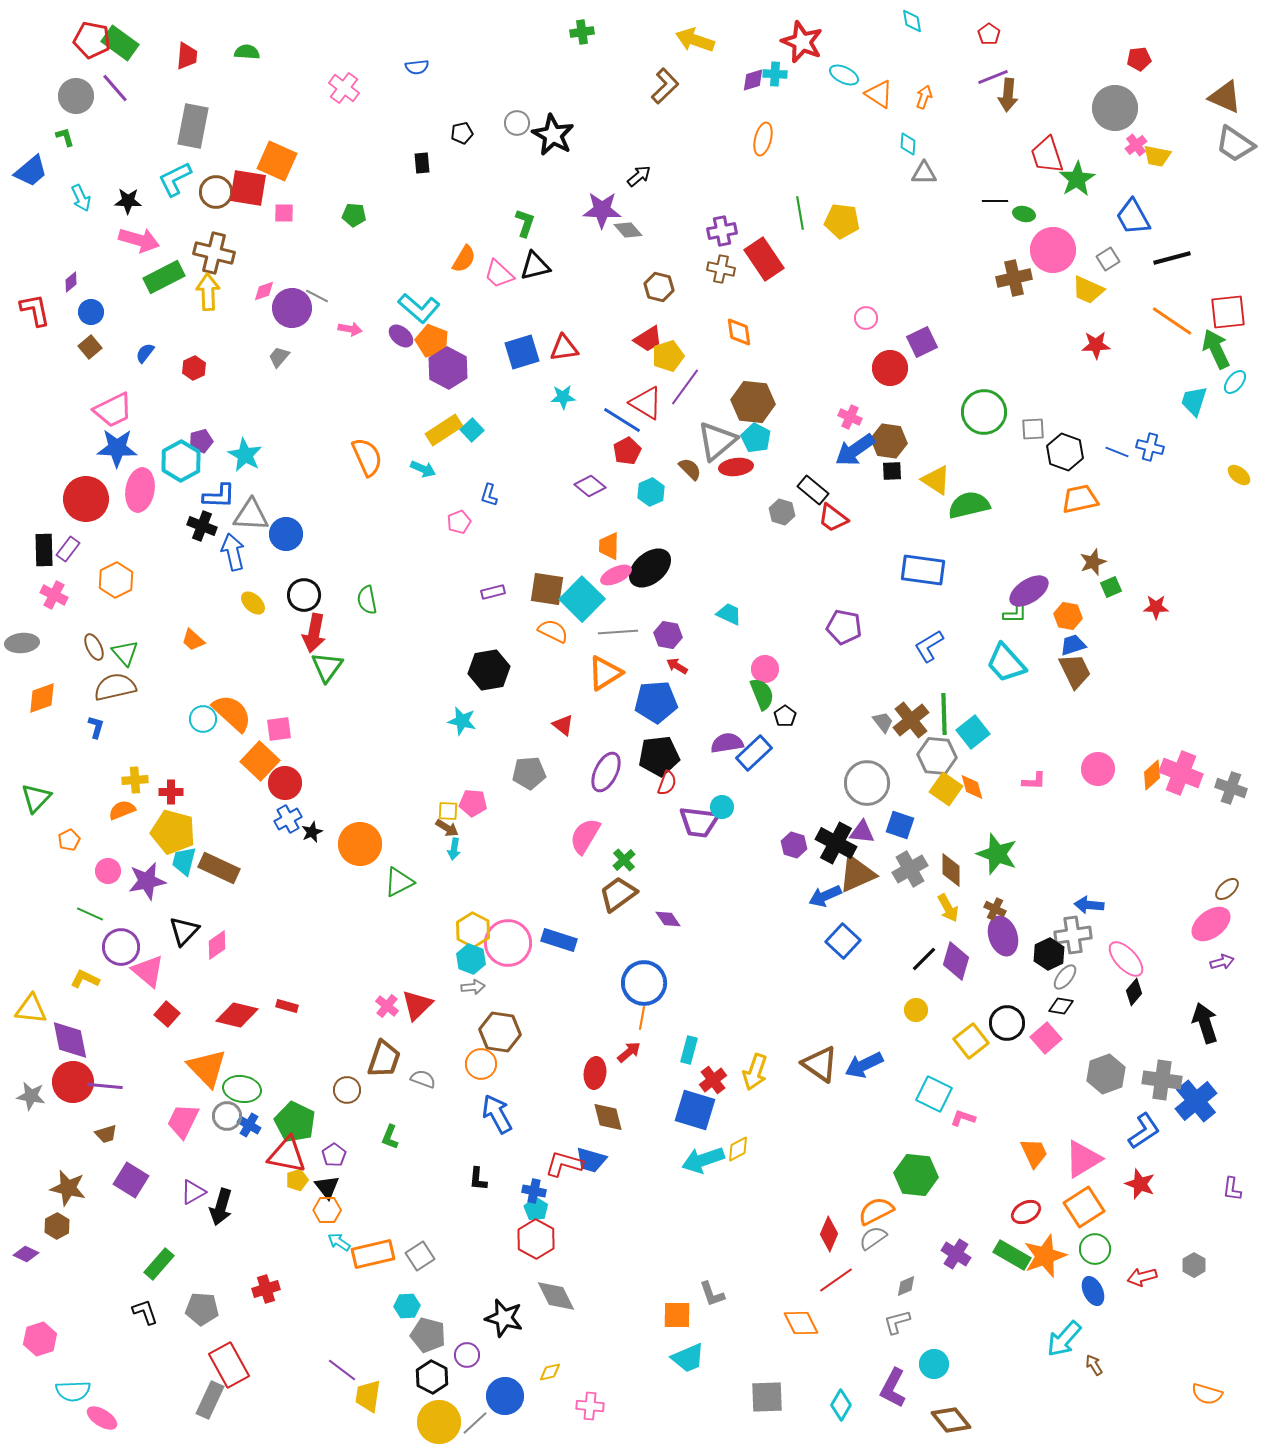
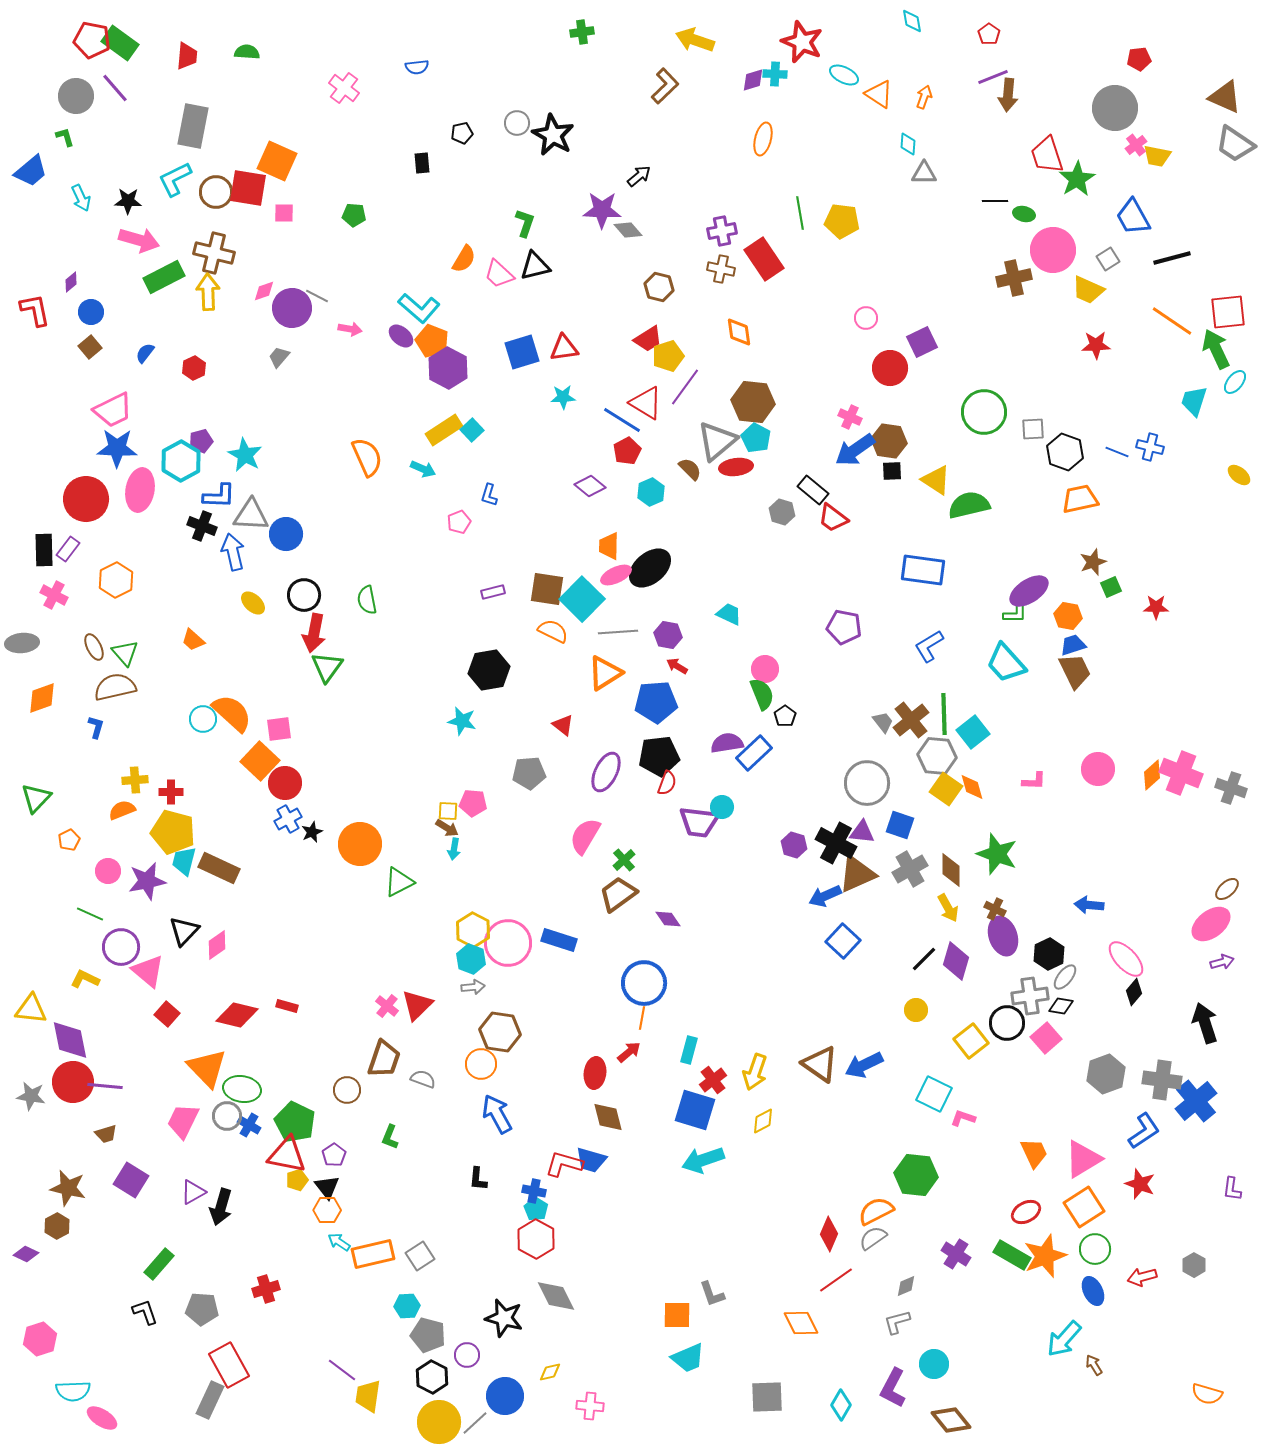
gray cross at (1073, 935): moved 43 px left, 61 px down
yellow diamond at (738, 1149): moved 25 px right, 28 px up
